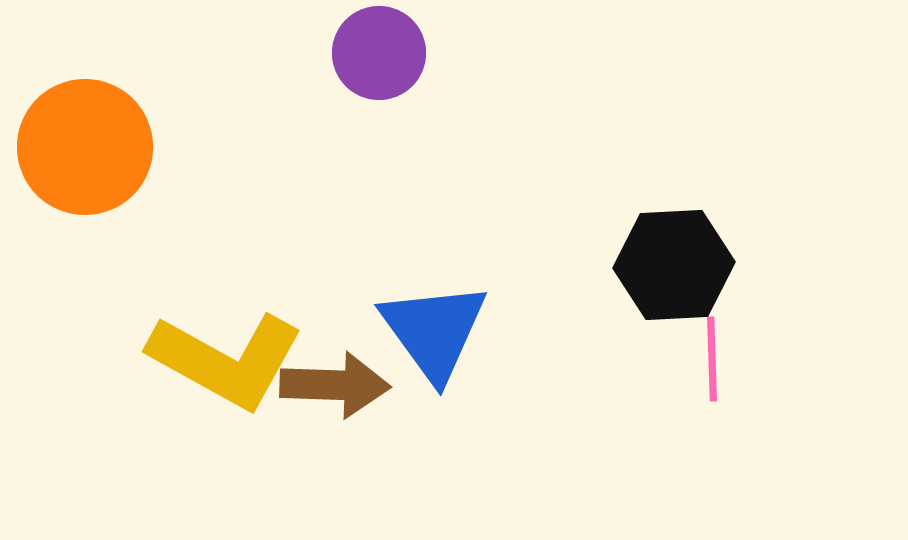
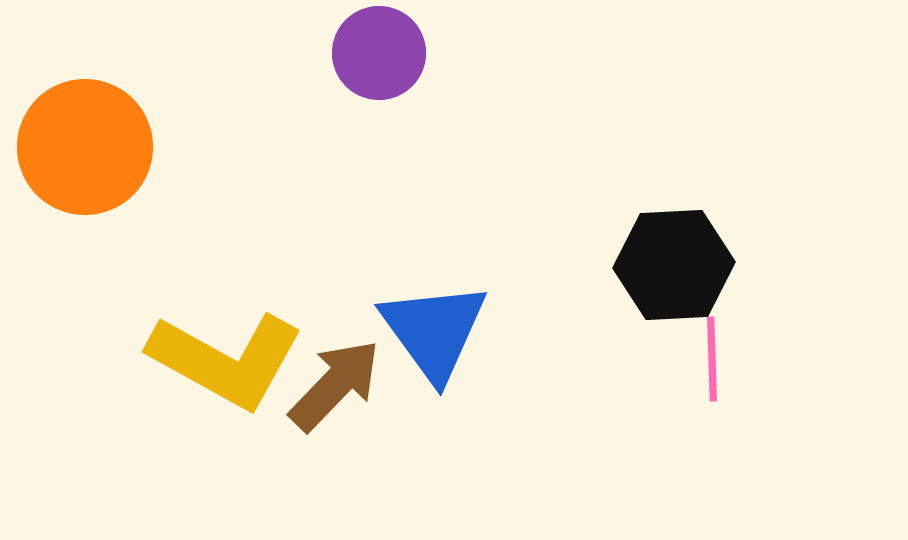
brown arrow: rotated 48 degrees counterclockwise
